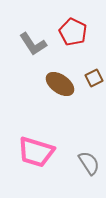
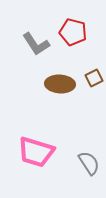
red pentagon: rotated 12 degrees counterclockwise
gray L-shape: moved 3 px right
brown ellipse: rotated 32 degrees counterclockwise
